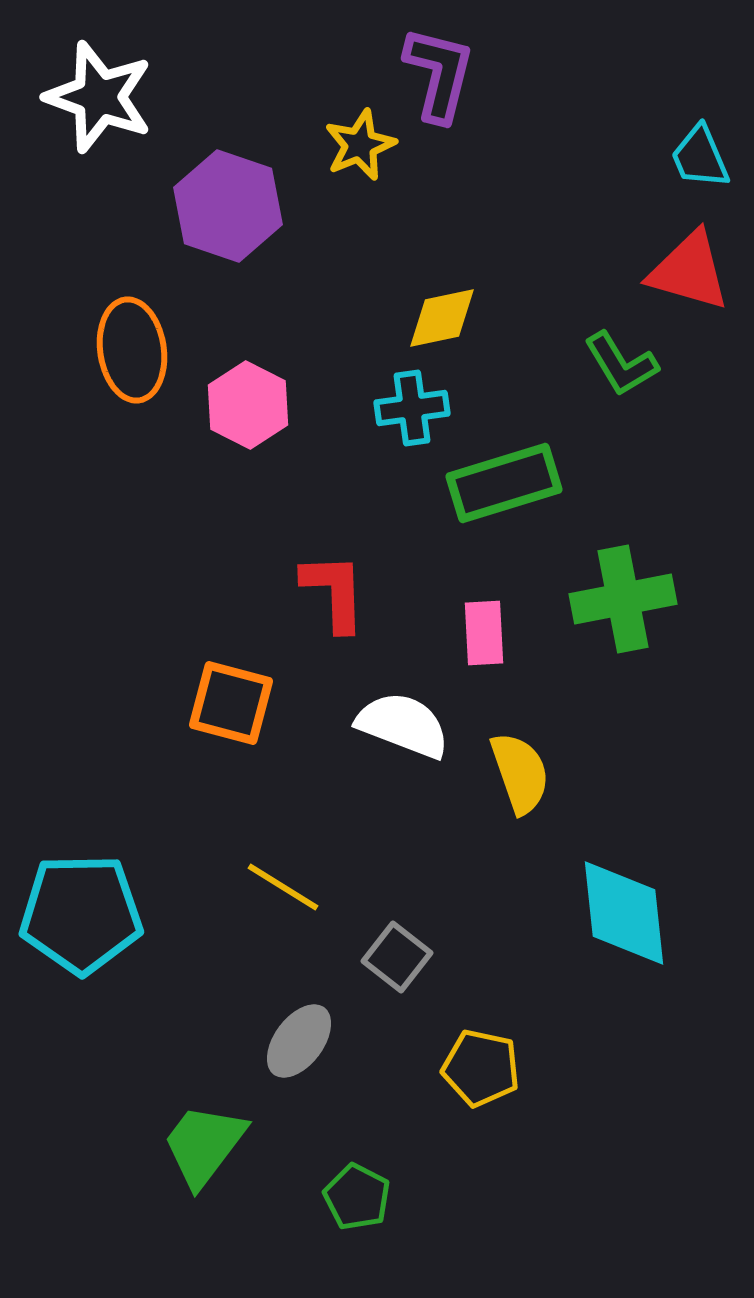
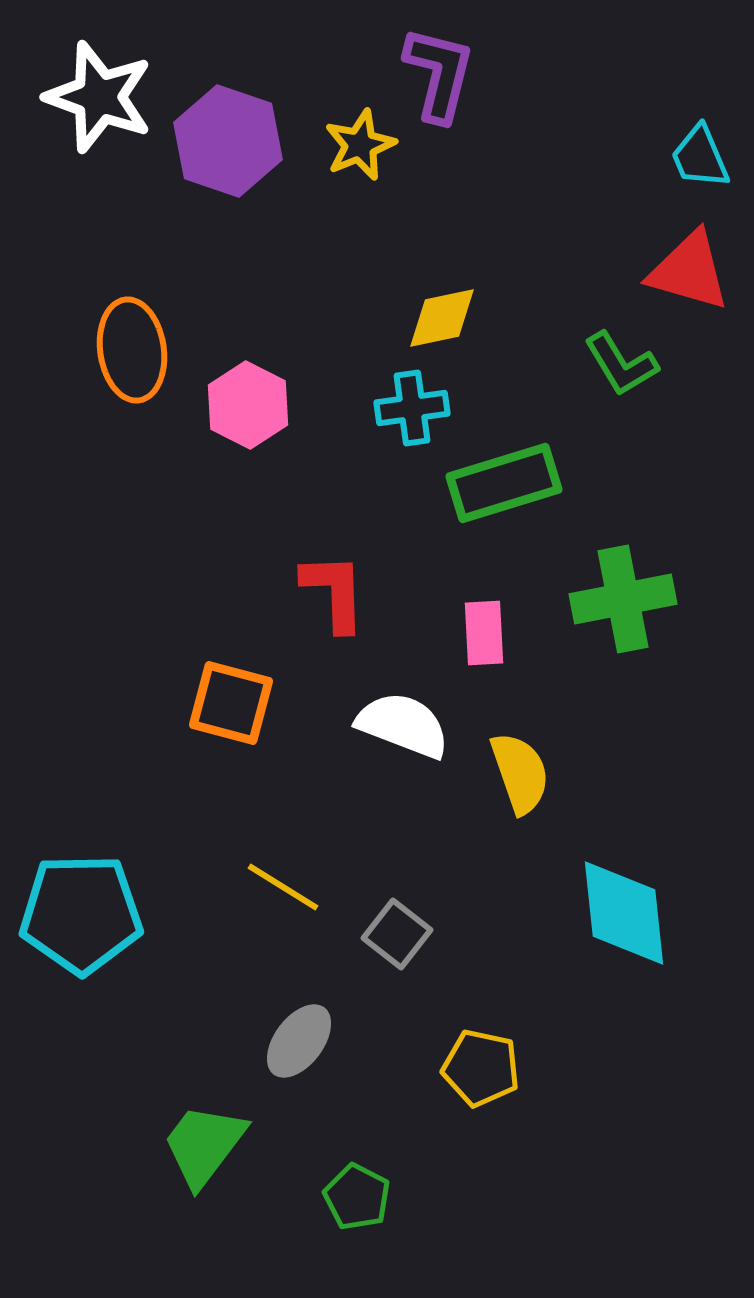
purple hexagon: moved 65 px up
gray square: moved 23 px up
